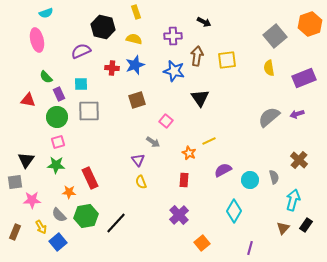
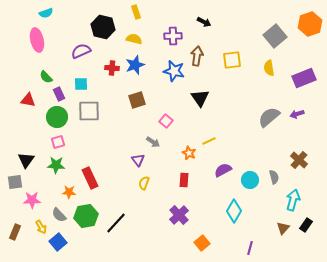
yellow square at (227, 60): moved 5 px right
yellow semicircle at (141, 182): moved 3 px right, 1 px down; rotated 40 degrees clockwise
